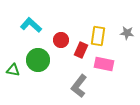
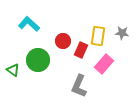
cyan L-shape: moved 2 px left, 1 px up
gray star: moved 5 px left
red circle: moved 2 px right, 1 px down
pink rectangle: rotated 60 degrees counterclockwise
green triangle: rotated 24 degrees clockwise
gray L-shape: rotated 15 degrees counterclockwise
